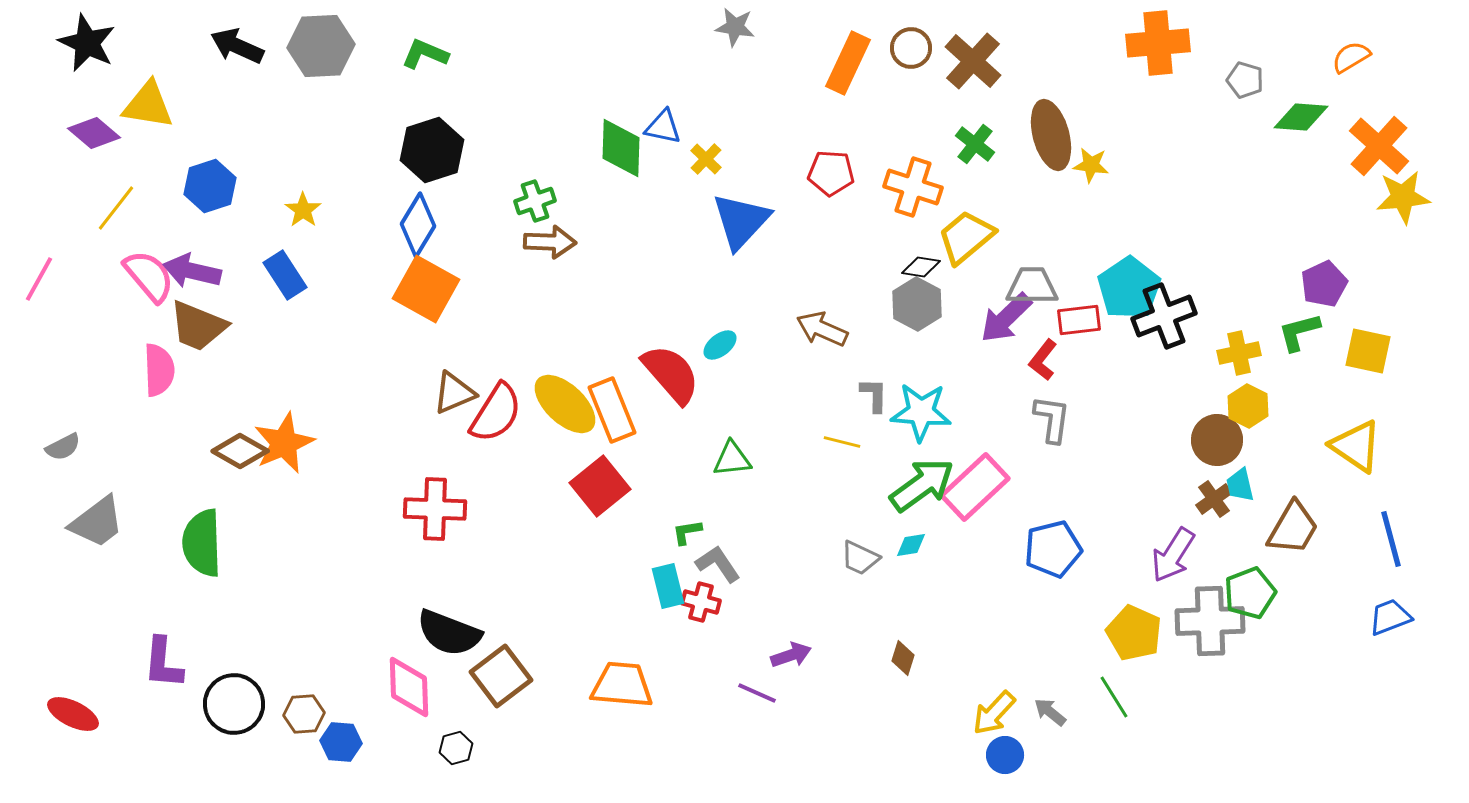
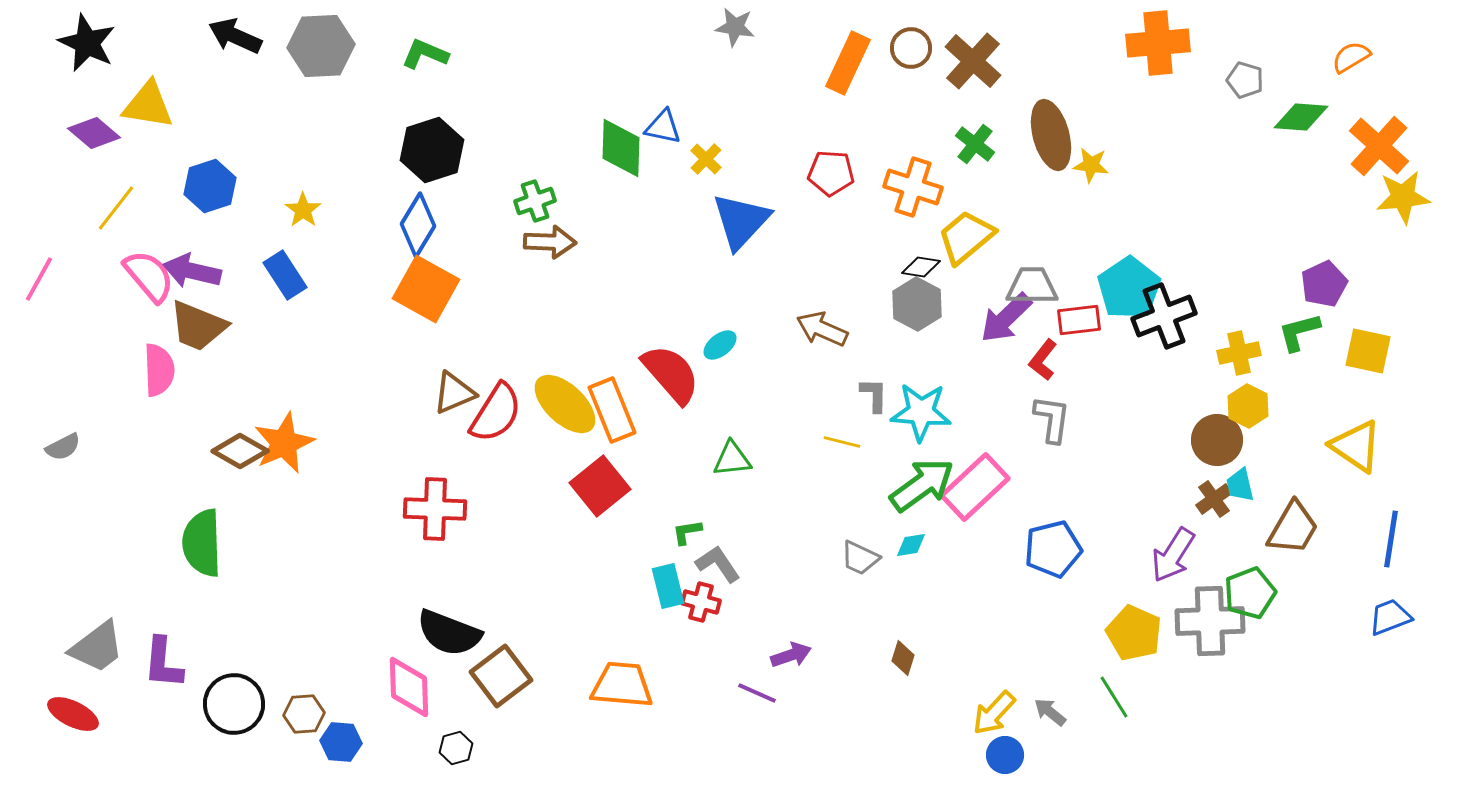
black arrow at (237, 46): moved 2 px left, 10 px up
gray trapezoid at (97, 522): moved 125 px down
blue line at (1391, 539): rotated 24 degrees clockwise
